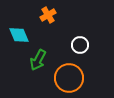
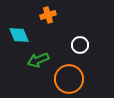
orange cross: rotated 14 degrees clockwise
green arrow: rotated 40 degrees clockwise
orange circle: moved 1 px down
